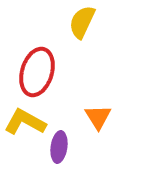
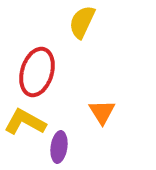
orange triangle: moved 4 px right, 5 px up
